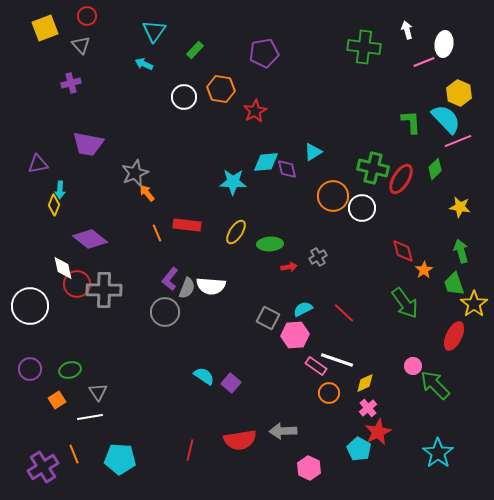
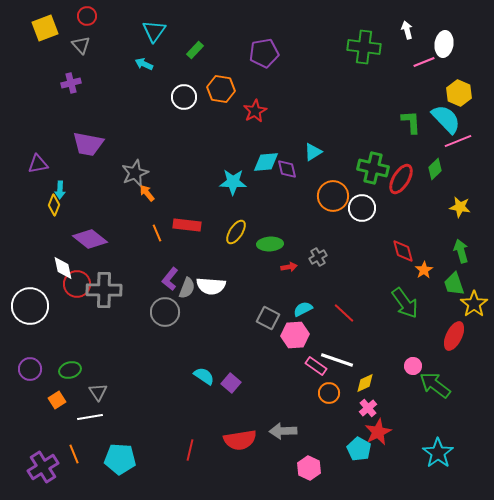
green arrow at (435, 385): rotated 8 degrees counterclockwise
